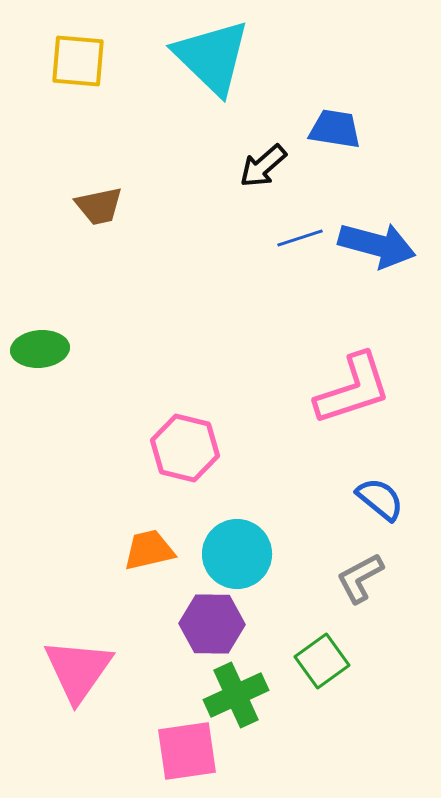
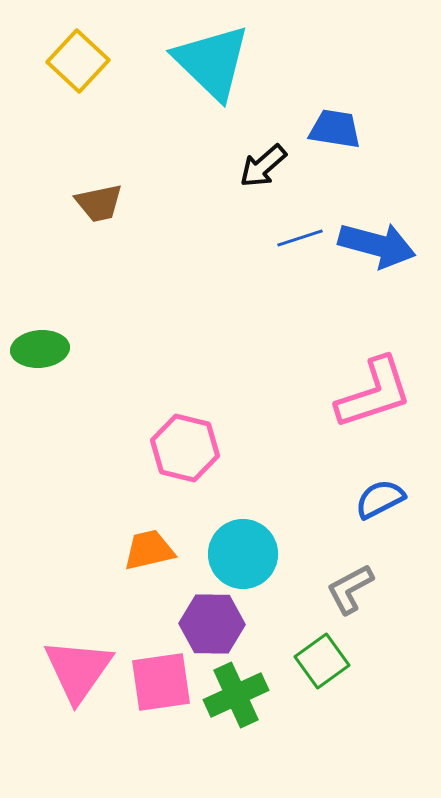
cyan triangle: moved 5 px down
yellow square: rotated 38 degrees clockwise
brown trapezoid: moved 3 px up
pink L-shape: moved 21 px right, 4 px down
blue semicircle: rotated 66 degrees counterclockwise
cyan circle: moved 6 px right
gray L-shape: moved 10 px left, 11 px down
pink square: moved 26 px left, 69 px up
